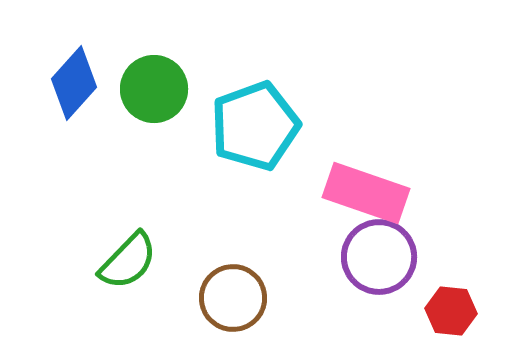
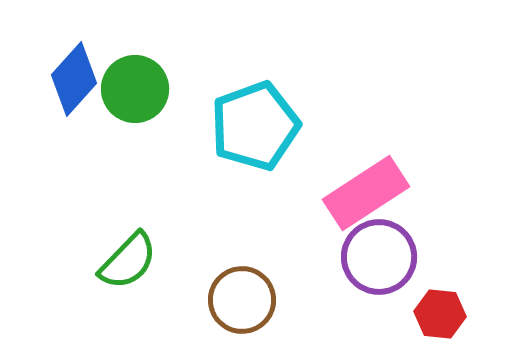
blue diamond: moved 4 px up
green circle: moved 19 px left
pink rectangle: rotated 52 degrees counterclockwise
brown circle: moved 9 px right, 2 px down
red hexagon: moved 11 px left, 3 px down
